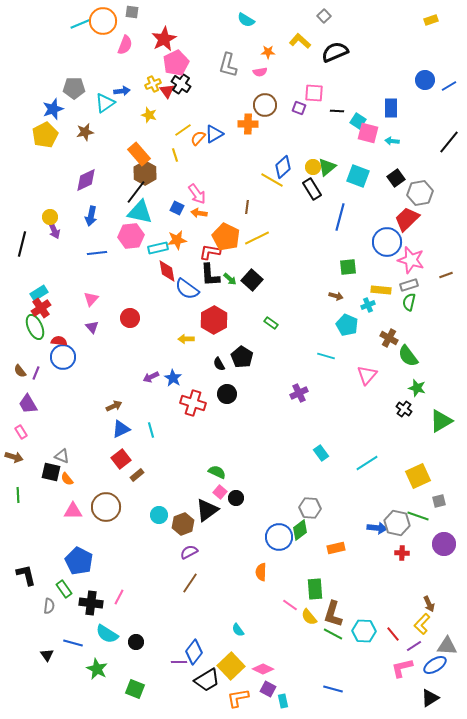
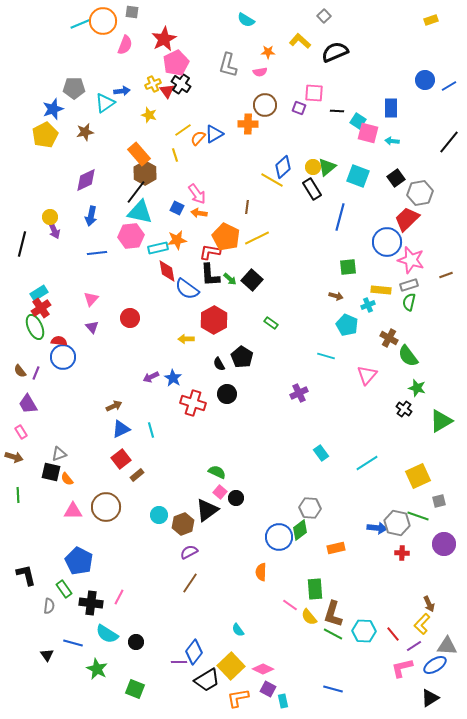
gray triangle at (62, 456): moved 3 px left, 2 px up; rotated 42 degrees counterclockwise
